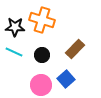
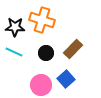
brown rectangle: moved 2 px left
black circle: moved 4 px right, 2 px up
